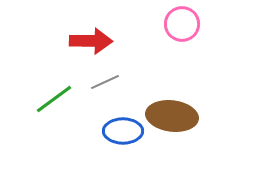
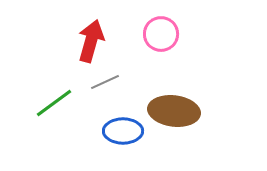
pink circle: moved 21 px left, 10 px down
red arrow: rotated 75 degrees counterclockwise
green line: moved 4 px down
brown ellipse: moved 2 px right, 5 px up
